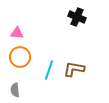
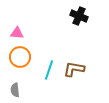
black cross: moved 2 px right, 1 px up
